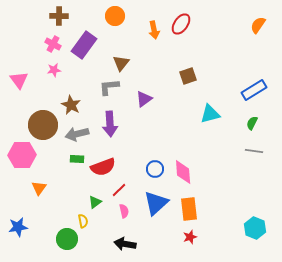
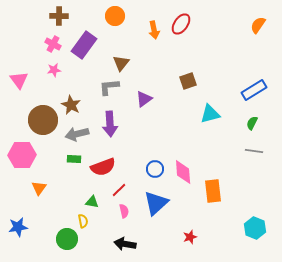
brown square: moved 5 px down
brown circle: moved 5 px up
green rectangle: moved 3 px left
green triangle: moved 3 px left; rotated 48 degrees clockwise
orange rectangle: moved 24 px right, 18 px up
